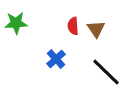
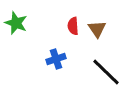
green star: rotated 25 degrees clockwise
brown triangle: moved 1 px right
blue cross: rotated 24 degrees clockwise
